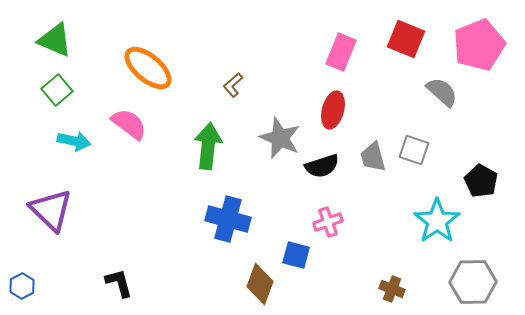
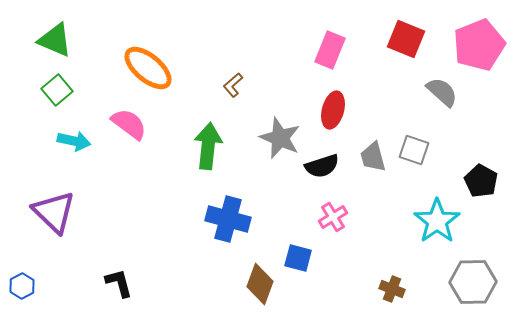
pink rectangle: moved 11 px left, 2 px up
purple triangle: moved 3 px right, 2 px down
pink cross: moved 5 px right, 5 px up; rotated 12 degrees counterclockwise
blue square: moved 2 px right, 3 px down
